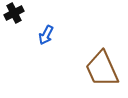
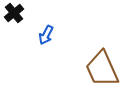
black cross: rotated 12 degrees counterclockwise
